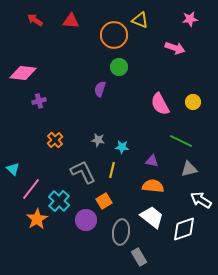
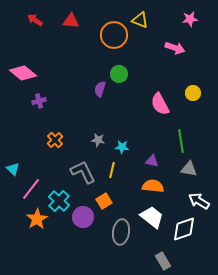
green circle: moved 7 px down
pink diamond: rotated 32 degrees clockwise
yellow circle: moved 9 px up
green line: rotated 55 degrees clockwise
gray triangle: rotated 24 degrees clockwise
white arrow: moved 2 px left, 1 px down
purple circle: moved 3 px left, 3 px up
gray rectangle: moved 24 px right, 4 px down
